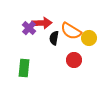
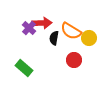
green rectangle: rotated 54 degrees counterclockwise
